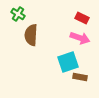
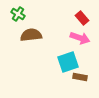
red rectangle: rotated 24 degrees clockwise
brown semicircle: rotated 80 degrees clockwise
